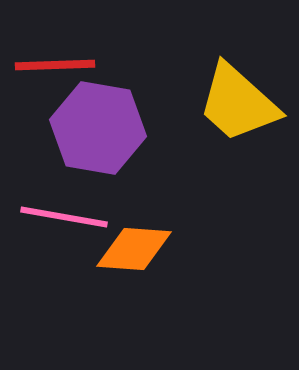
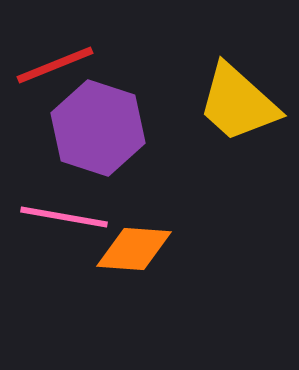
red line: rotated 20 degrees counterclockwise
purple hexagon: rotated 8 degrees clockwise
